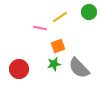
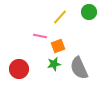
yellow line: rotated 14 degrees counterclockwise
pink line: moved 8 px down
gray semicircle: rotated 20 degrees clockwise
